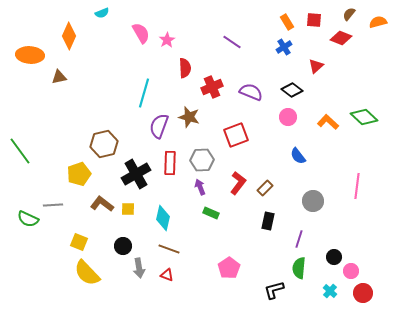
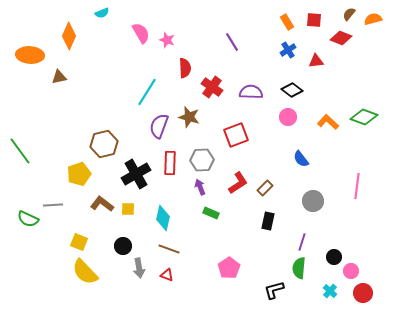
orange semicircle at (378, 22): moved 5 px left, 3 px up
pink star at (167, 40): rotated 21 degrees counterclockwise
purple line at (232, 42): rotated 24 degrees clockwise
blue cross at (284, 47): moved 4 px right, 3 px down
red triangle at (316, 66): moved 5 px up; rotated 35 degrees clockwise
red cross at (212, 87): rotated 30 degrees counterclockwise
purple semicircle at (251, 92): rotated 20 degrees counterclockwise
cyan line at (144, 93): moved 3 px right, 1 px up; rotated 16 degrees clockwise
green diamond at (364, 117): rotated 24 degrees counterclockwise
blue semicircle at (298, 156): moved 3 px right, 3 px down
red L-shape at (238, 183): rotated 20 degrees clockwise
purple line at (299, 239): moved 3 px right, 3 px down
yellow semicircle at (87, 273): moved 2 px left, 1 px up
